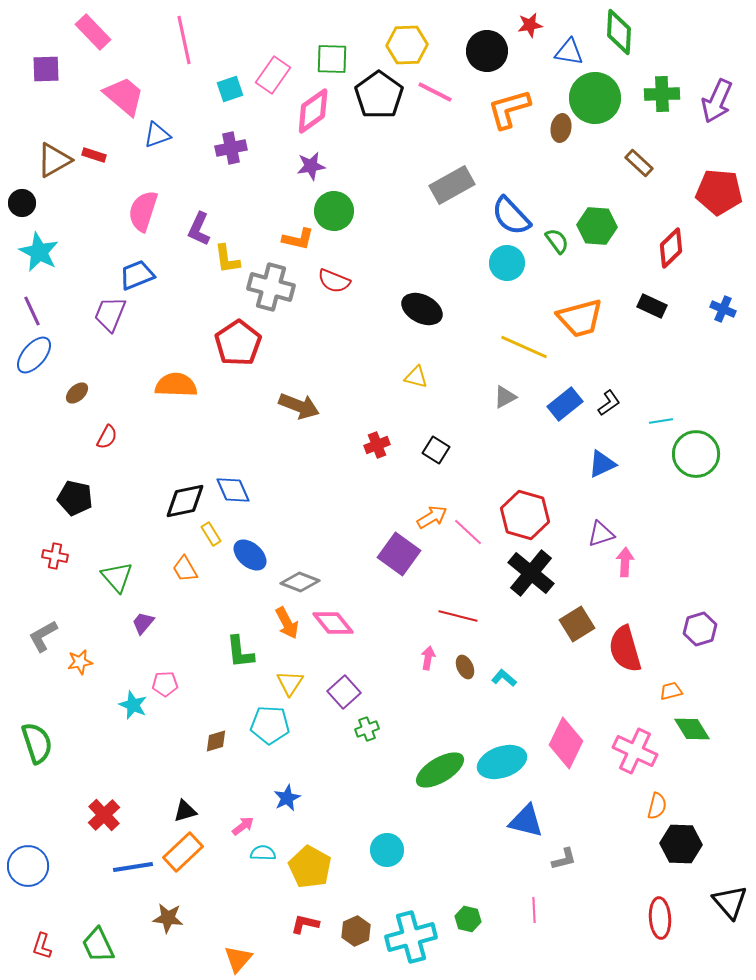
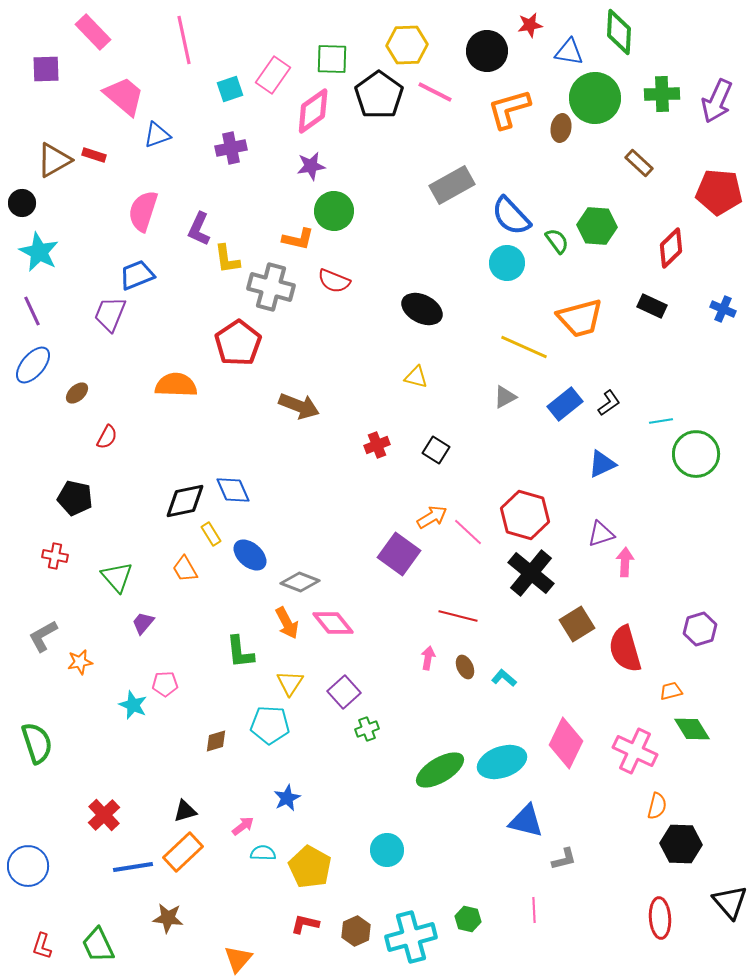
blue ellipse at (34, 355): moved 1 px left, 10 px down
